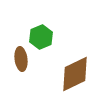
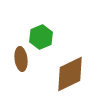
brown diamond: moved 5 px left
